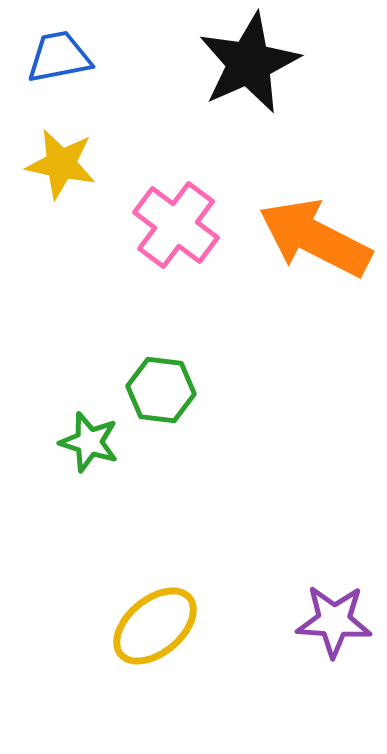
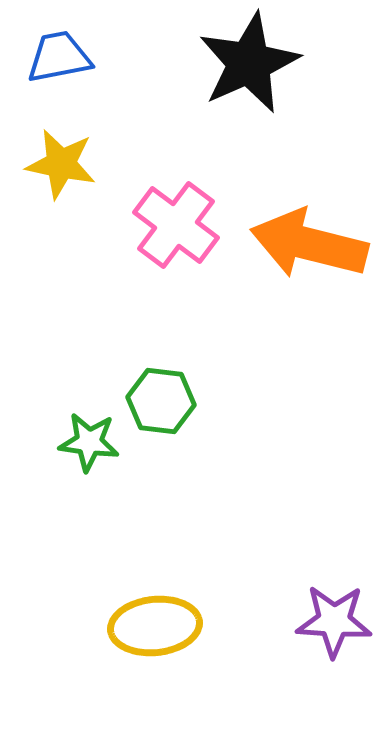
orange arrow: moved 6 px left, 6 px down; rotated 13 degrees counterclockwise
green hexagon: moved 11 px down
green star: rotated 10 degrees counterclockwise
yellow ellipse: rotated 34 degrees clockwise
